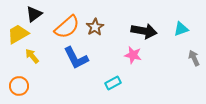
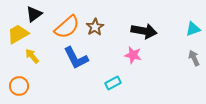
cyan triangle: moved 12 px right
